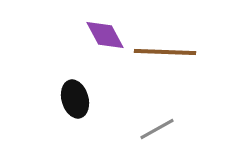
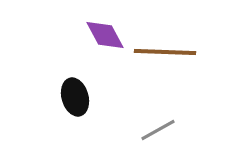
black ellipse: moved 2 px up
gray line: moved 1 px right, 1 px down
